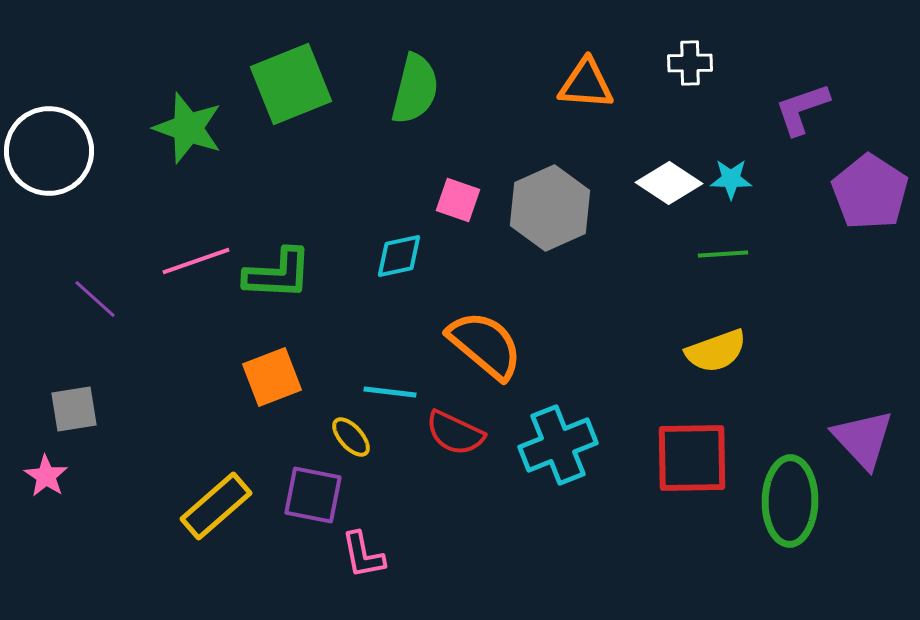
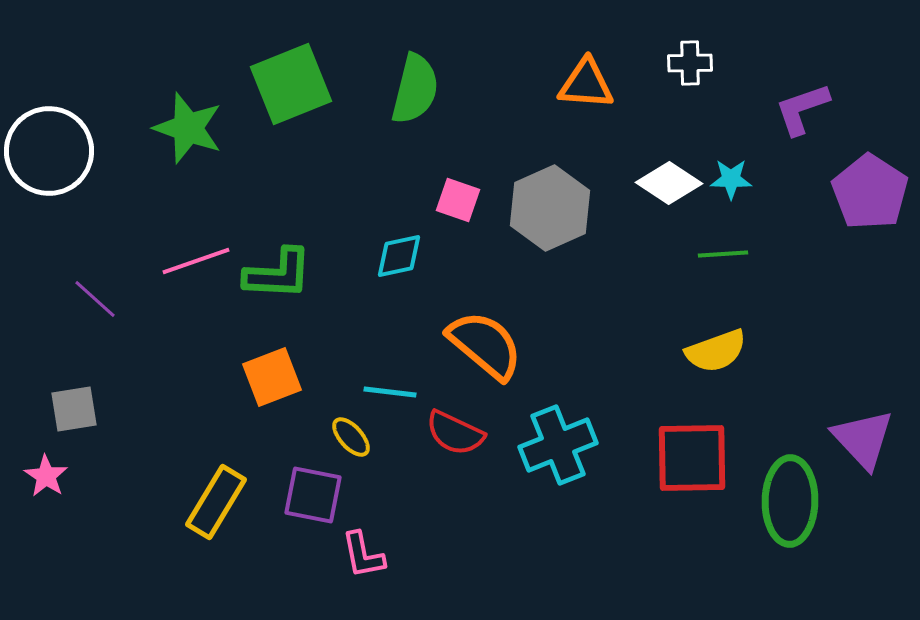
yellow rectangle: moved 4 px up; rotated 18 degrees counterclockwise
